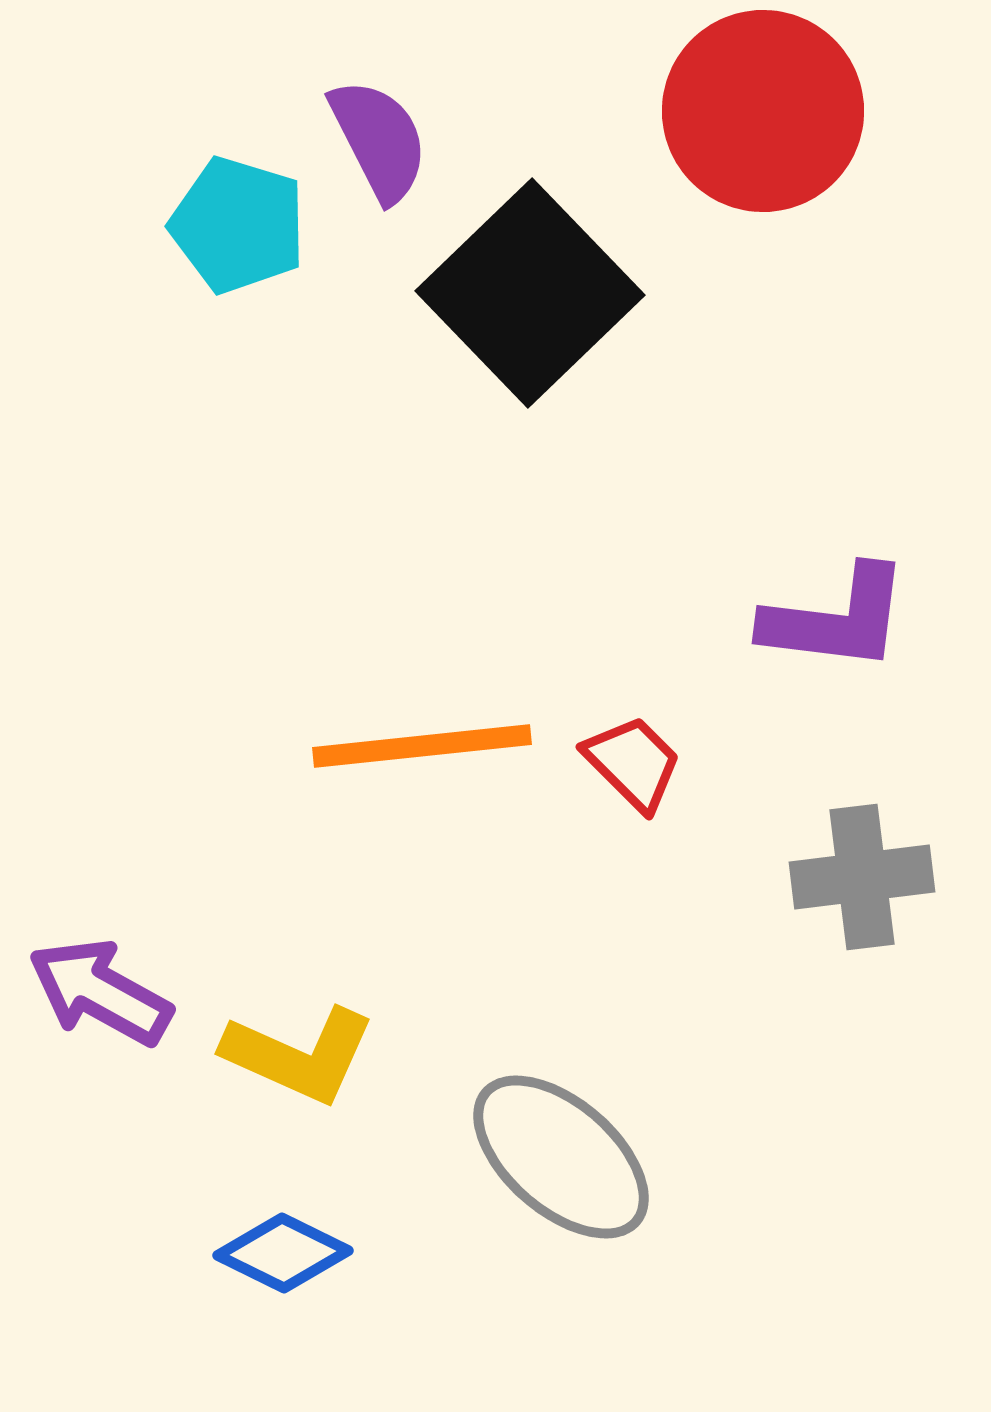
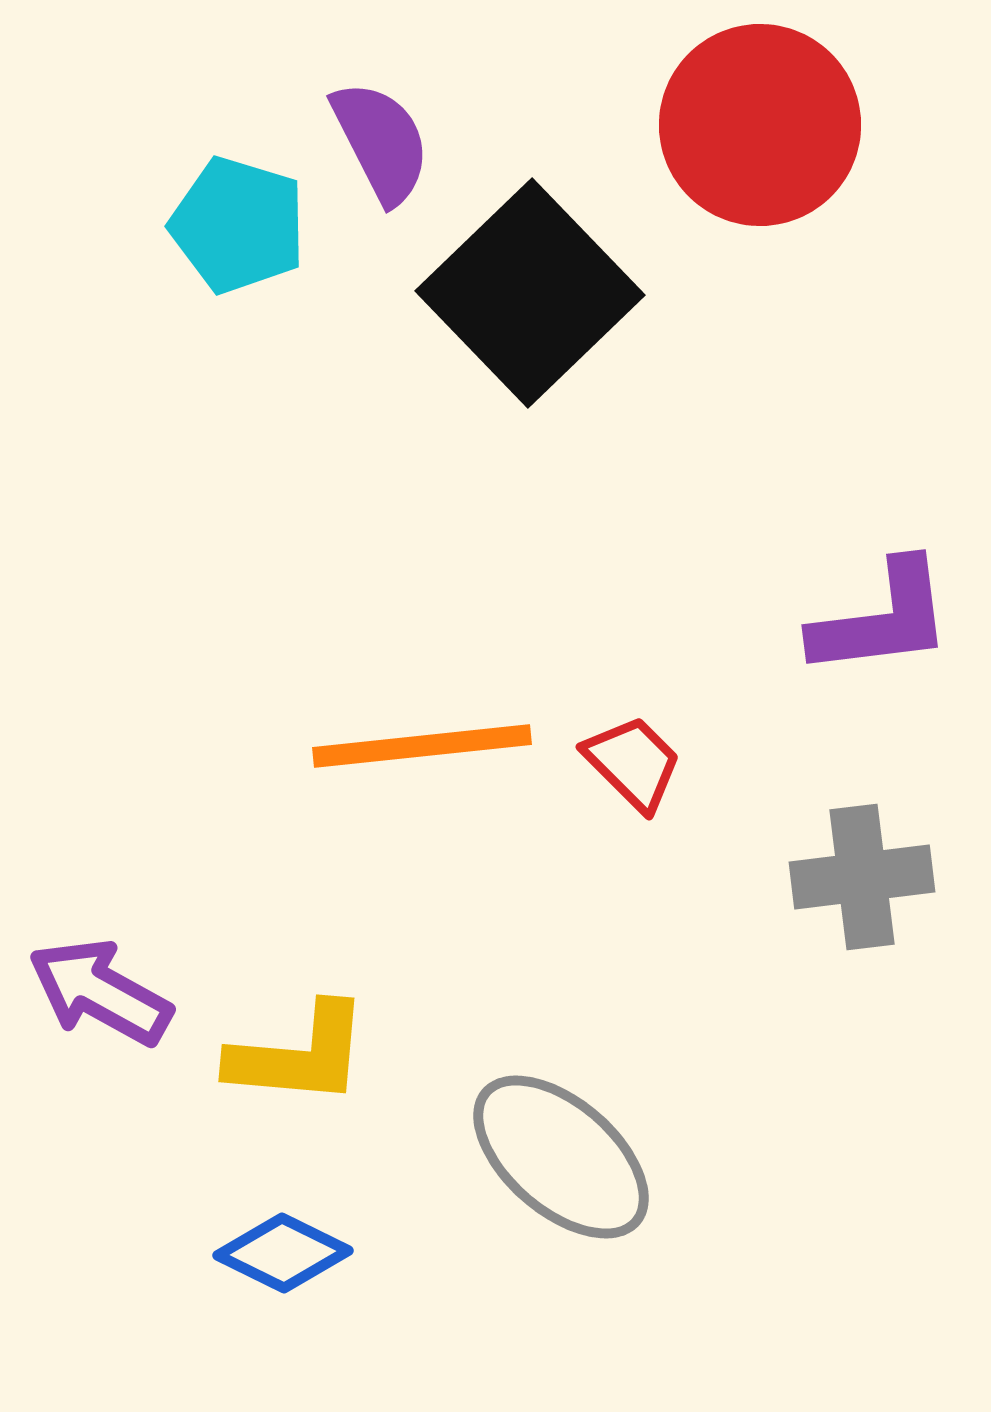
red circle: moved 3 px left, 14 px down
purple semicircle: moved 2 px right, 2 px down
purple L-shape: moved 46 px right; rotated 14 degrees counterclockwise
yellow L-shape: rotated 19 degrees counterclockwise
